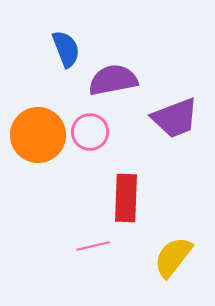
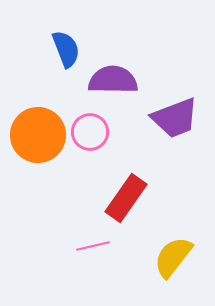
purple semicircle: rotated 12 degrees clockwise
red rectangle: rotated 33 degrees clockwise
